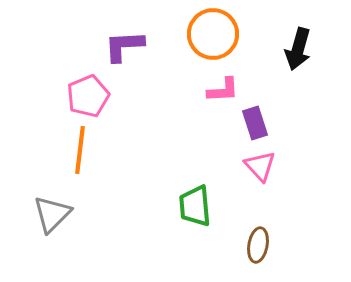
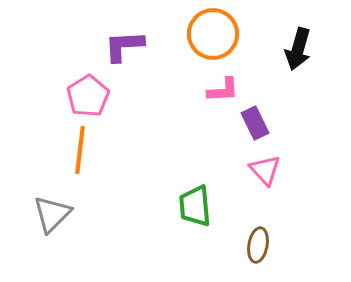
pink pentagon: rotated 9 degrees counterclockwise
purple rectangle: rotated 8 degrees counterclockwise
pink triangle: moved 5 px right, 4 px down
